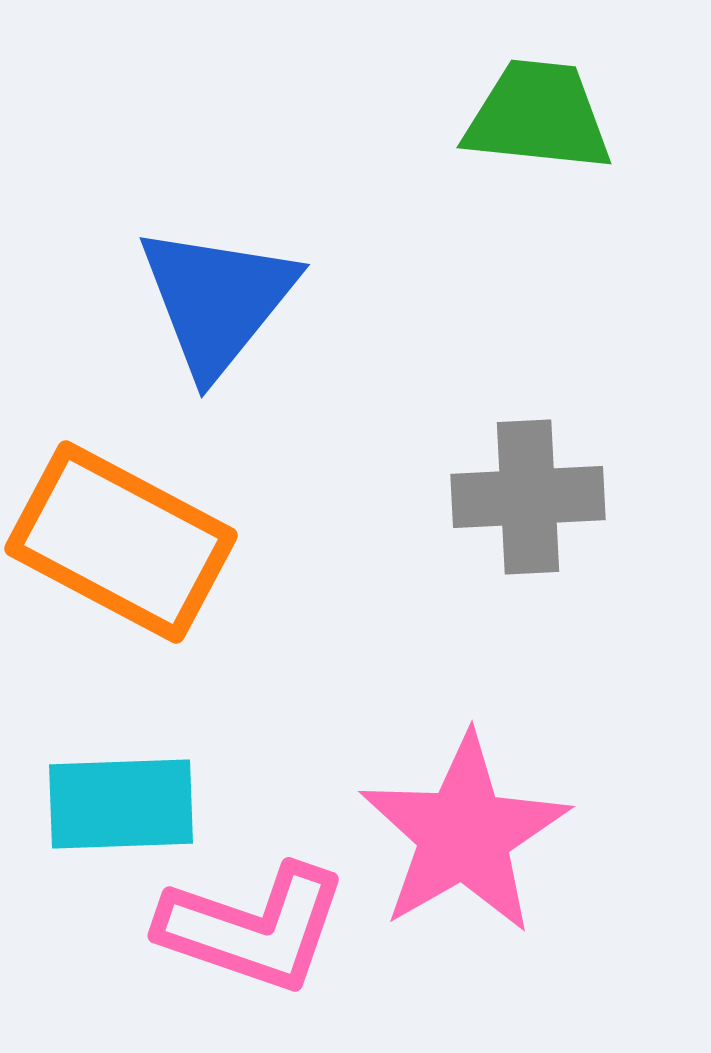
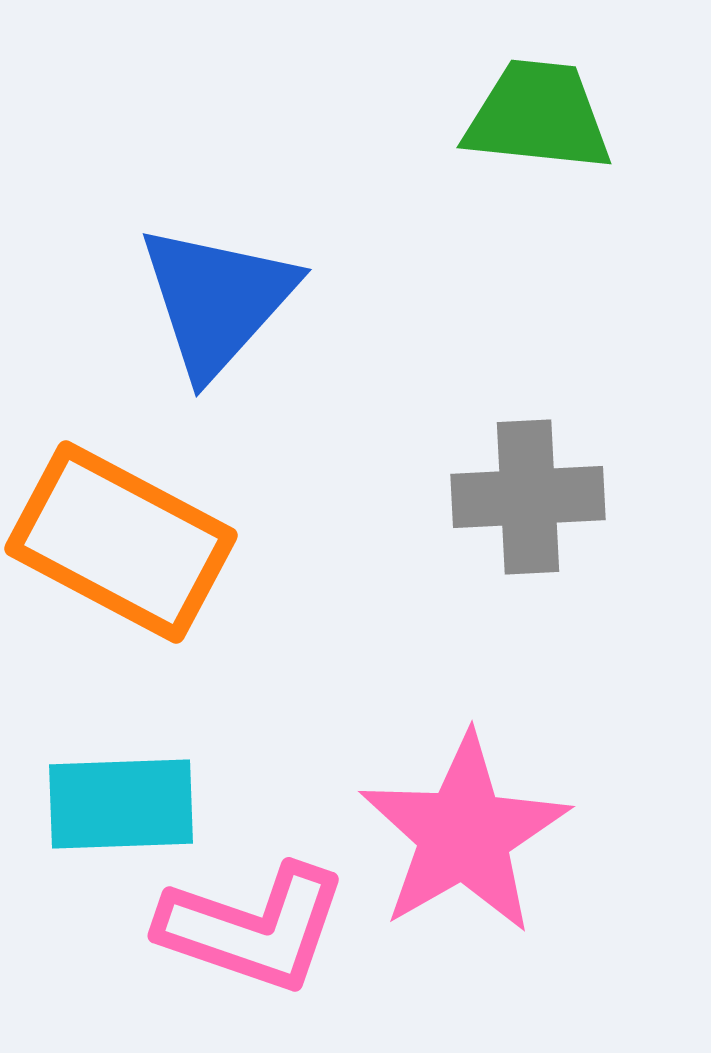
blue triangle: rotated 3 degrees clockwise
